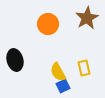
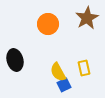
blue square: moved 1 px right, 1 px up
